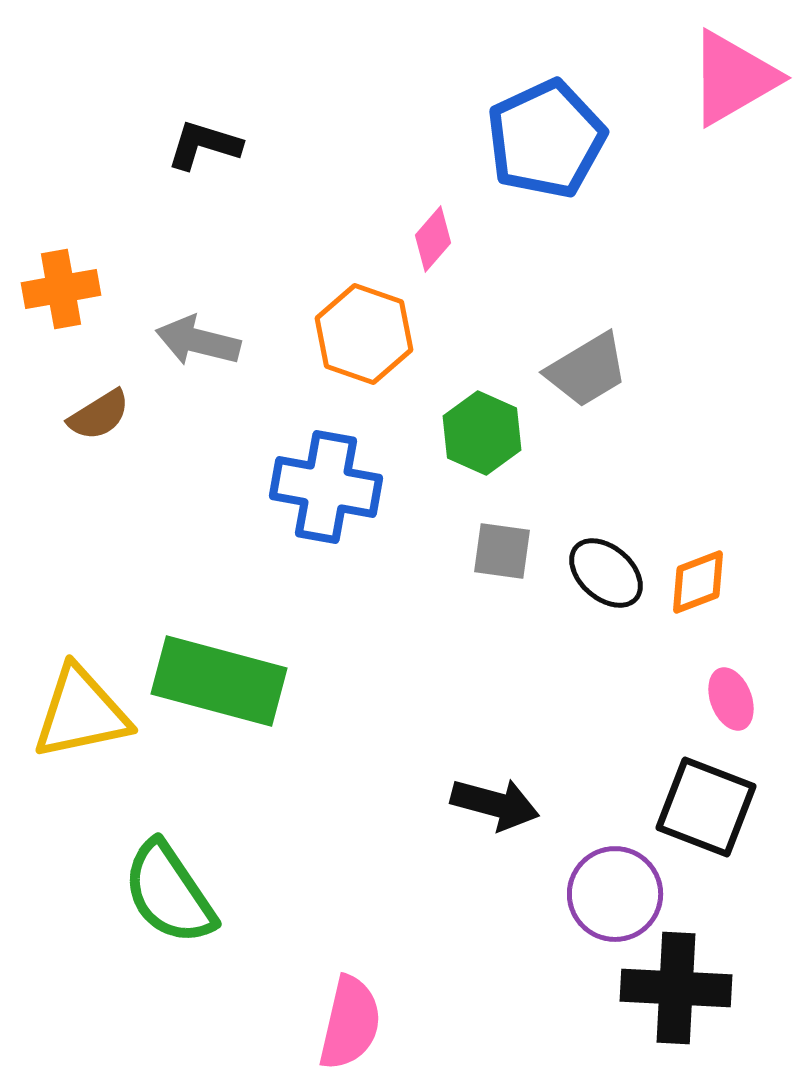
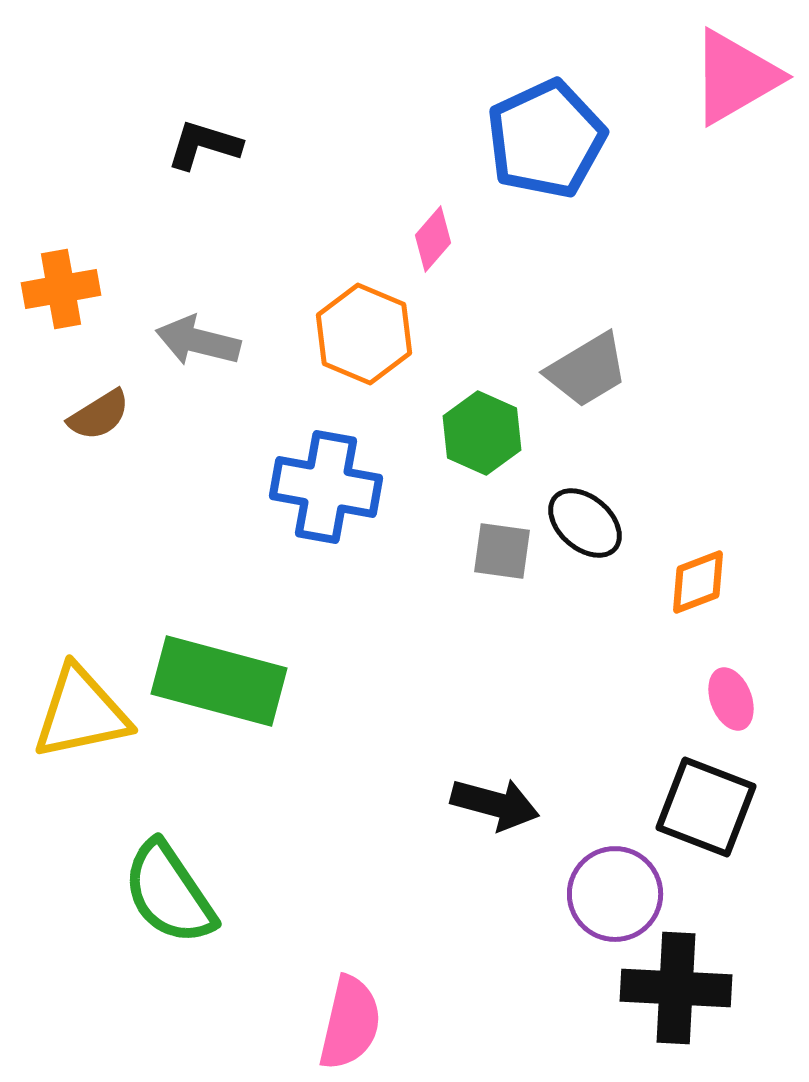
pink triangle: moved 2 px right, 1 px up
orange hexagon: rotated 4 degrees clockwise
black ellipse: moved 21 px left, 50 px up
